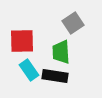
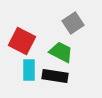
red square: rotated 28 degrees clockwise
green trapezoid: rotated 120 degrees clockwise
cyan rectangle: rotated 35 degrees clockwise
